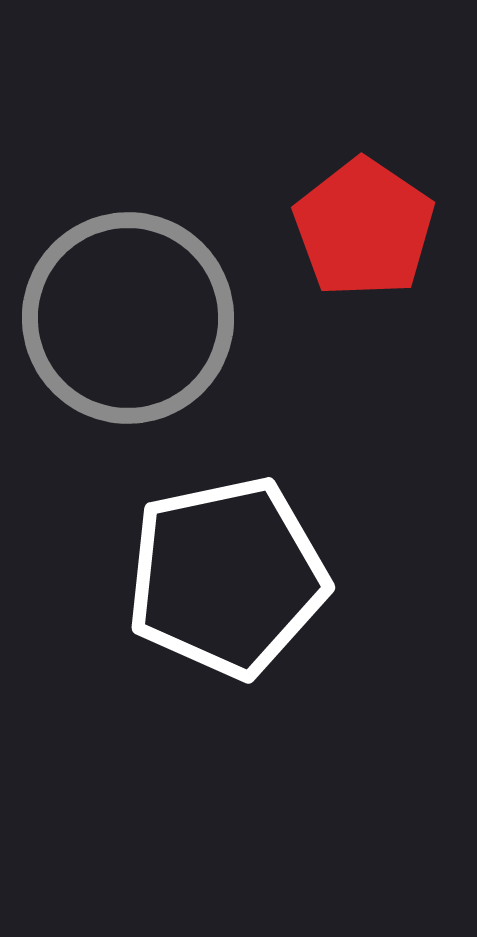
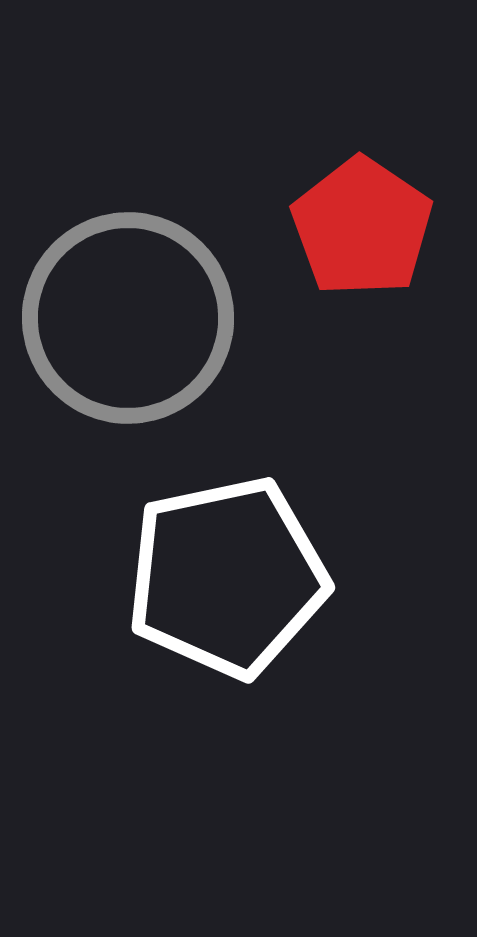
red pentagon: moved 2 px left, 1 px up
